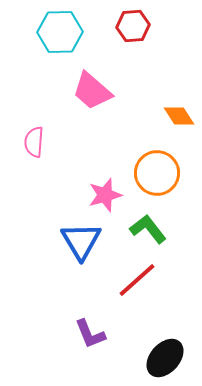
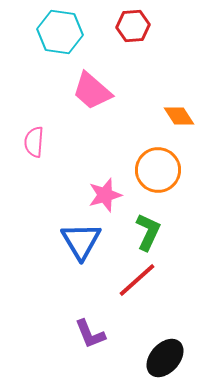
cyan hexagon: rotated 9 degrees clockwise
orange circle: moved 1 px right, 3 px up
green L-shape: moved 3 px down; rotated 63 degrees clockwise
